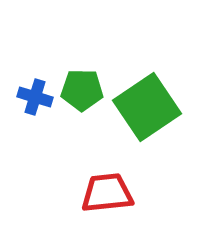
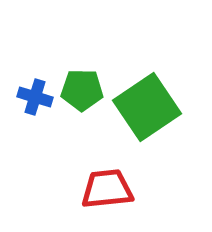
red trapezoid: moved 4 px up
